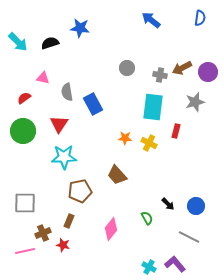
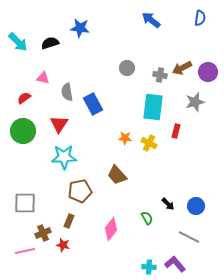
cyan cross: rotated 24 degrees counterclockwise
